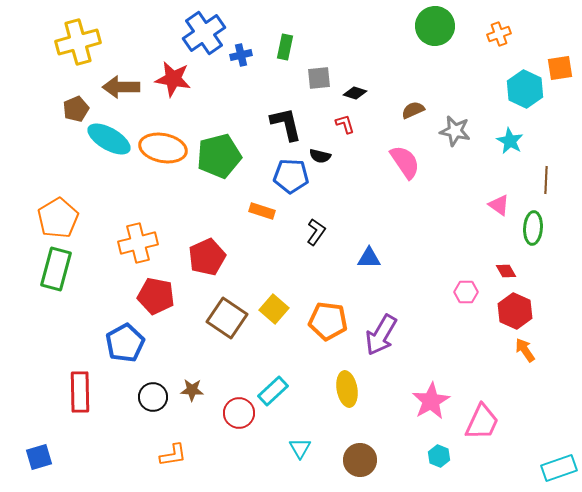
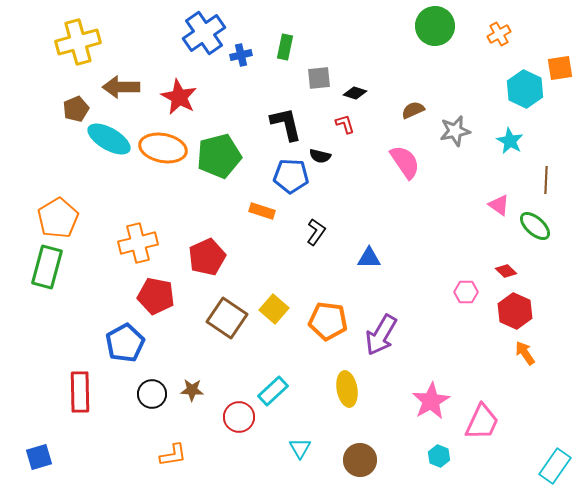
orange cross at (499, 34): rotated 10 degrees counterclockwise
red star at (173, 79): moved 6 px right, 18 px down; rotated 18 degrees clockwise
gray star at (455, 131): rotated 24 degrees counterclockwise
green ellipse at (533, 228): moved 2 px right, 2 px up; rotated 52 degrees counterclockwise
green rectangle at (56, 269): moved 9 px left, 2 px up
red diamond at (506, 271): rotated 15 degrees counterclockwise
orange arrow at (525, 350): moved 3 px down
black circle at (153, 397): moved 1 px left, 3 px up
red circle at (239, 413): moved 4 px down
cyan rectangle at (559, 468): moved 4 px left, 2 px up; rotated 36 degrees counterclockwise
